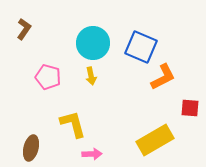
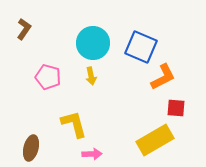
red square: moved 14 px left
yellow L-shape: moved 1 px right
